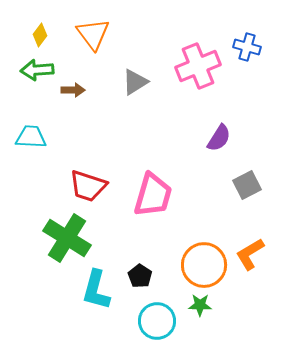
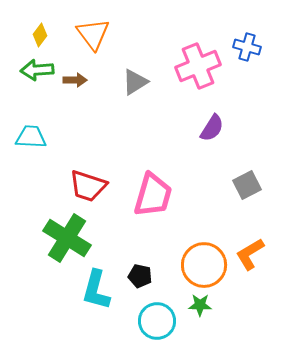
brown arrow: moved 2 px right, 10 px up
purple semicircle: moved 7 px left, 10 px up
black pentagon: rotated 20 degrees counterclockwise
